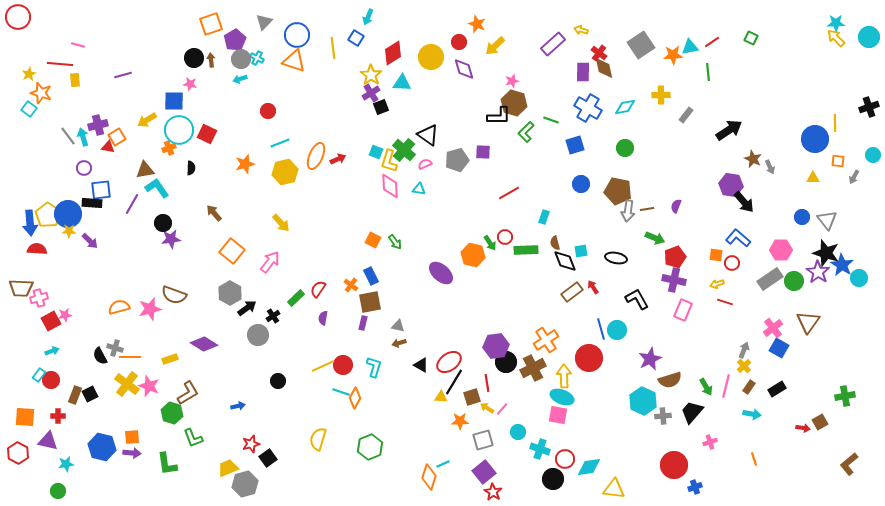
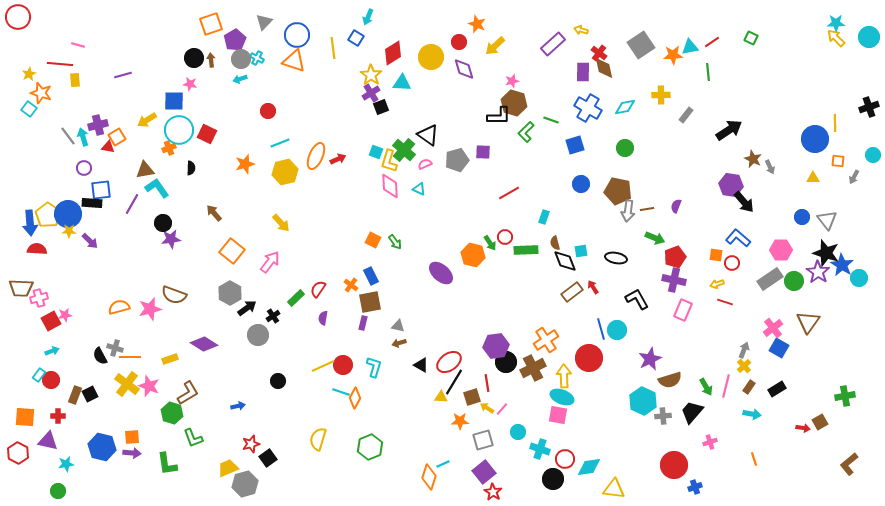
cyan triangle at (419, 189): rotated 16 degrees clockwise
